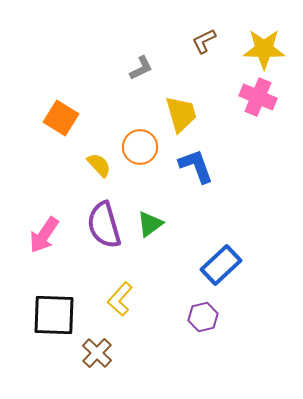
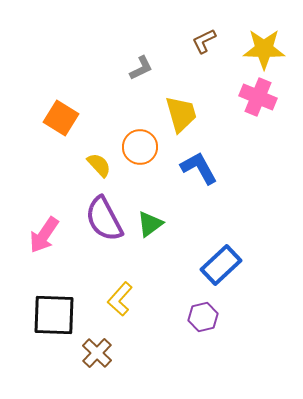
blue L-shape: moved 3 px right, 2 px down; rotated 9 degrees counterclockwise
purple semicircle: moved 6 px up; rotated 12 degrees counterclockwise
